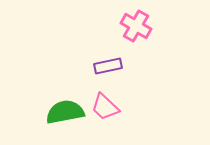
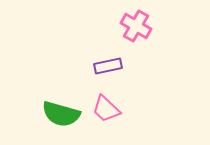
pink trapezoid: moved 1 px right, 2 px down
green semicircle: moved 4 px left, 2 px down; rotated 153 degrees counterclockwise
